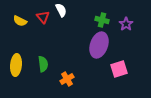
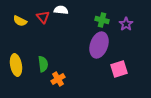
white semicircle: rotated 56 degrees counterclockwise
yellow ellipse: rotated 15 degrees counterclockwise
orange cross: moved 9 px left
